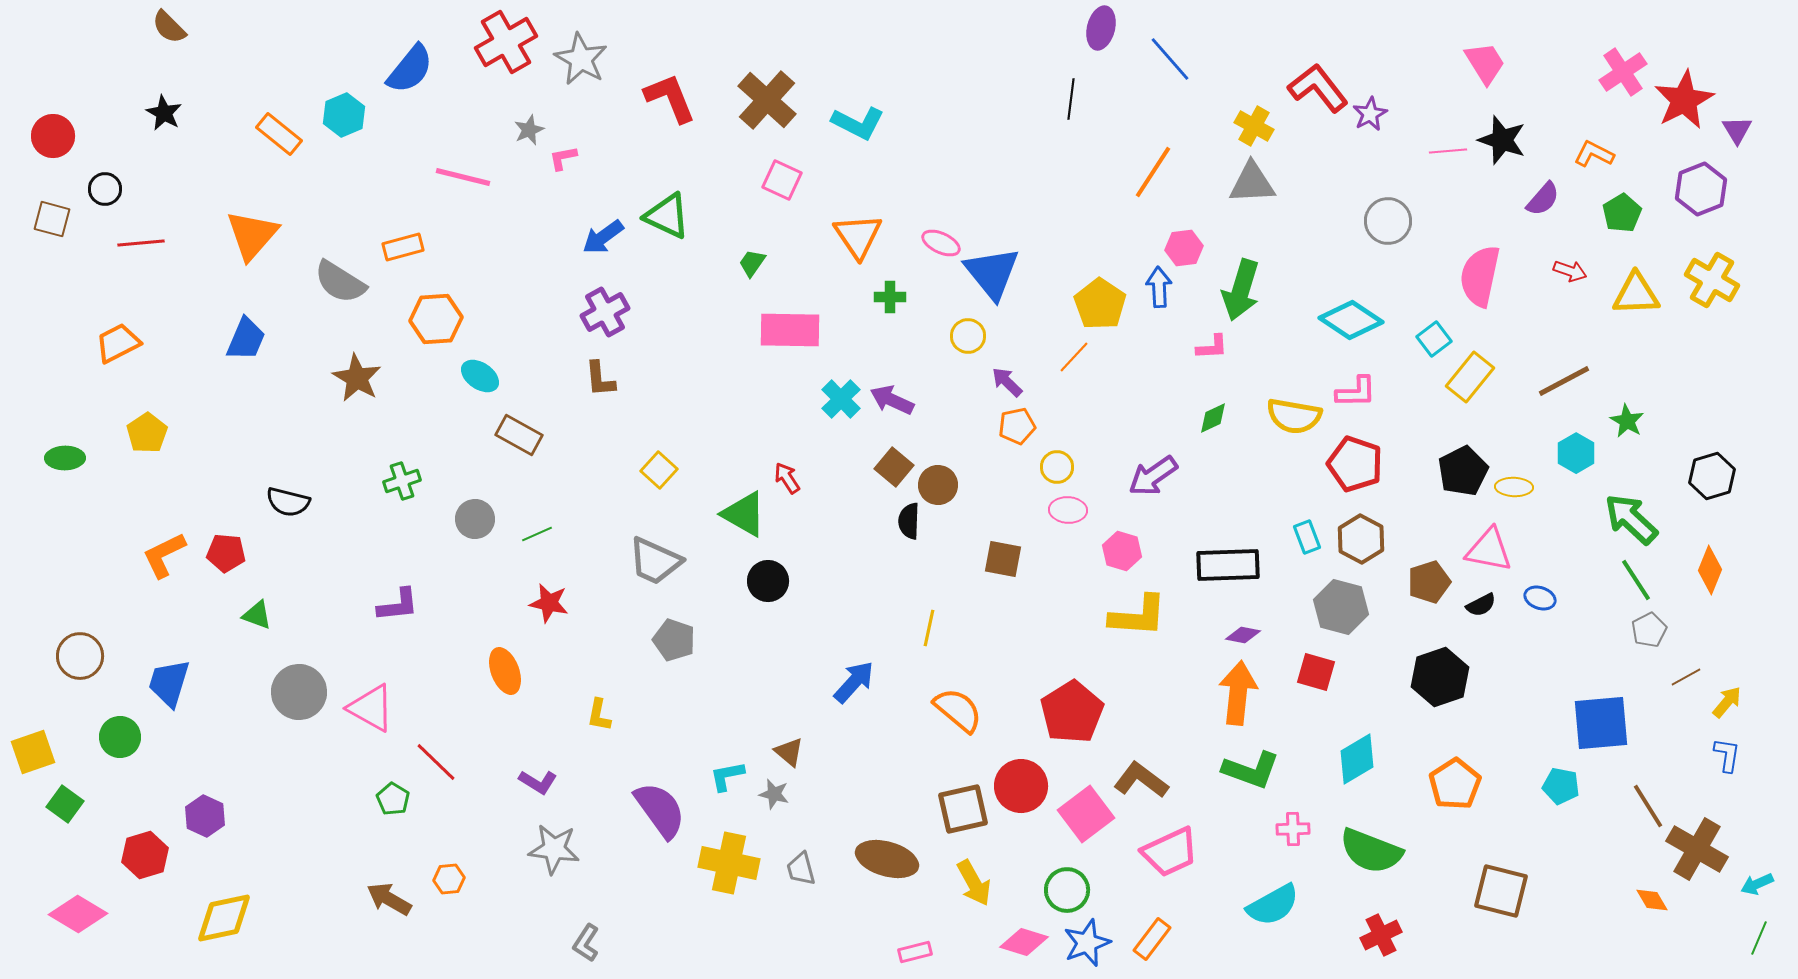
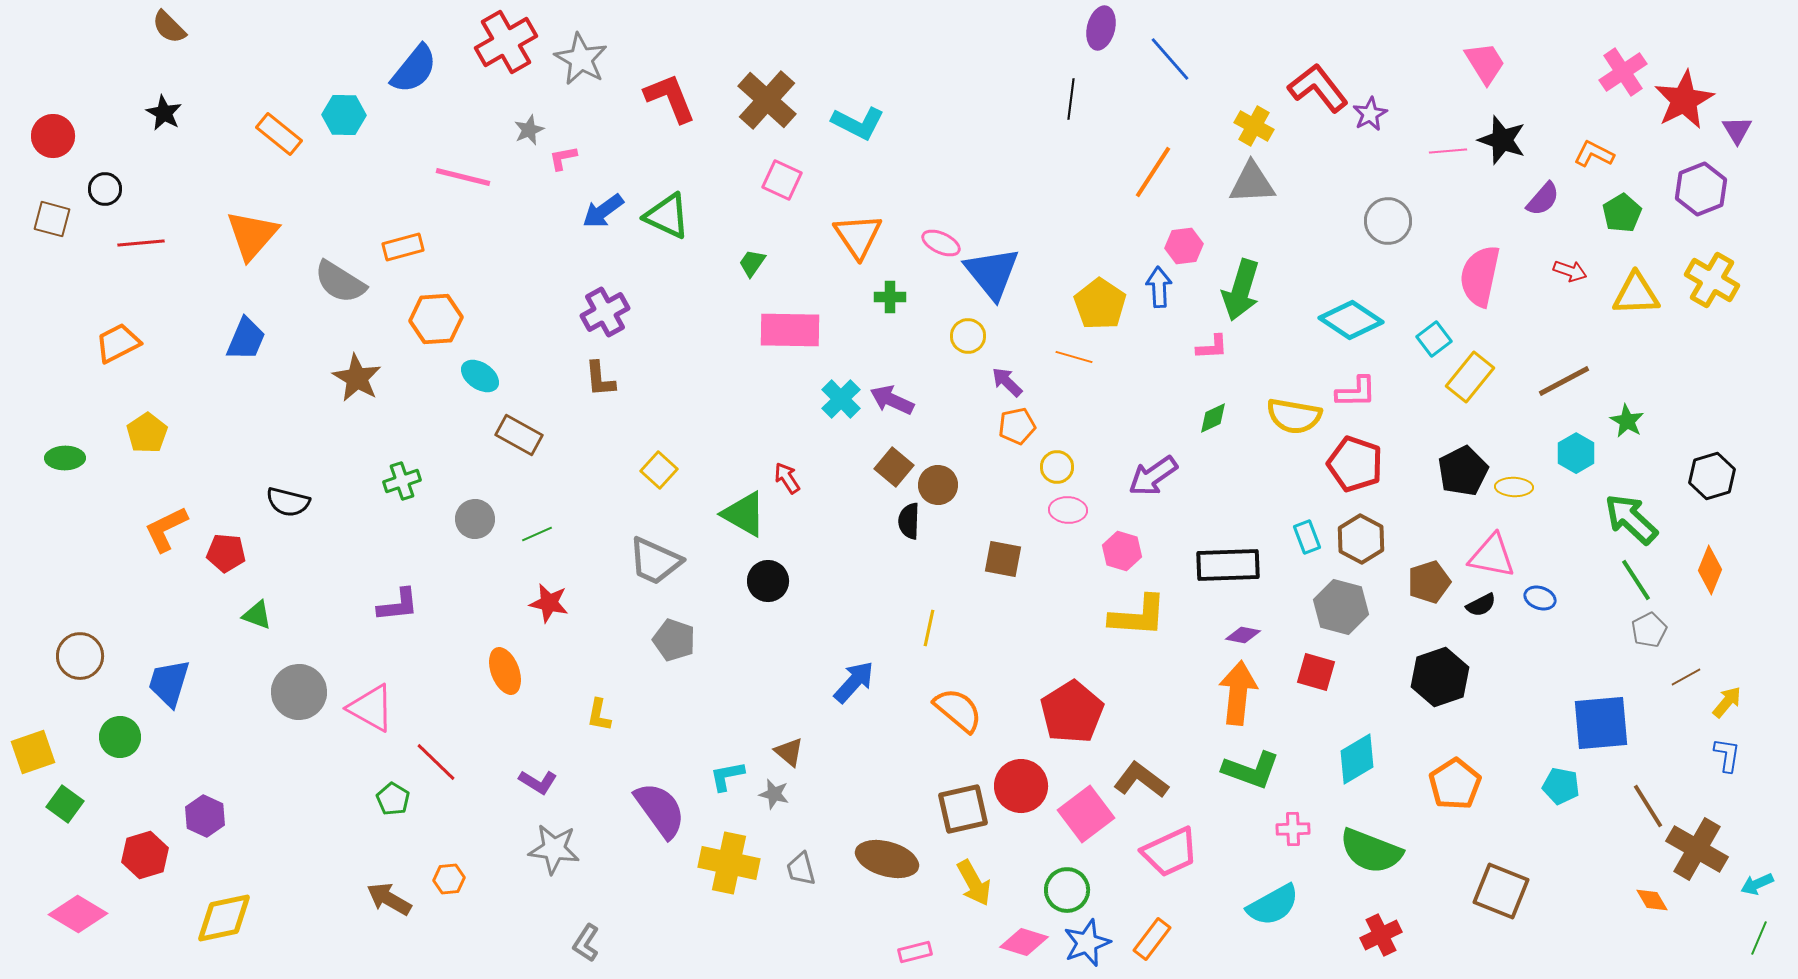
blue semicircle at (410, 69): moved 4 px right
cyan hexagon at (344, 115): rotated 24 degrees clockwise
blue arrow at (603, 237): moved 26 px up
pink hexagon at (1184, 248): moved 2 px up
orange line at (1074, 357): rotated 63 degrees clockwise
pink triangle at (1489, 550): moved 3 px right, 6 px down
orange L-shape at (164, 555): moved 2 px right, 26 px up
brown square at (1501, 891): rotated 8 degrees clockwise
